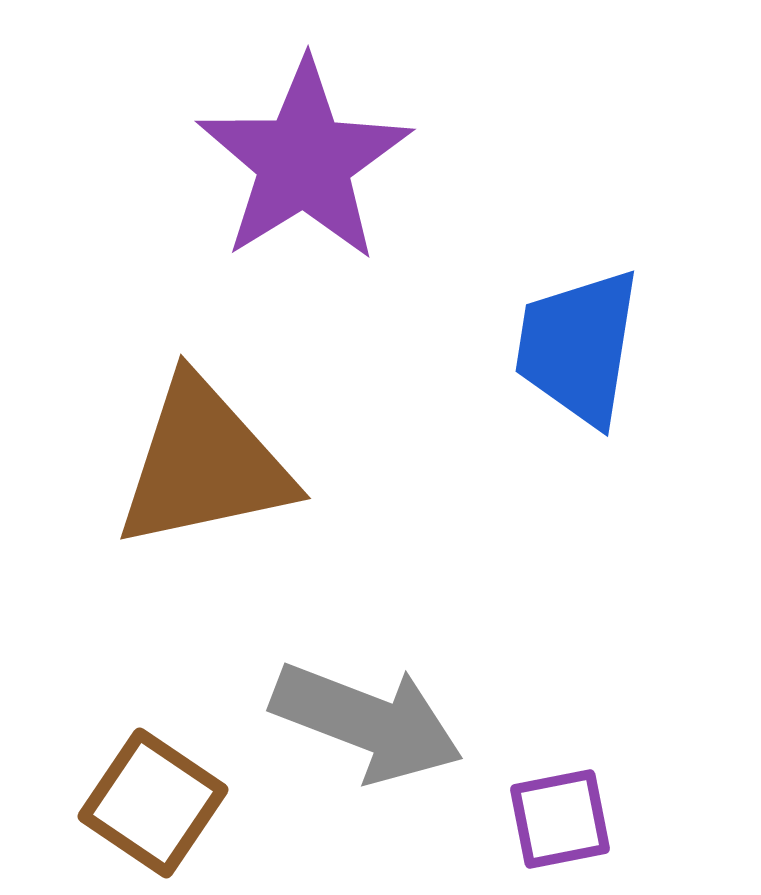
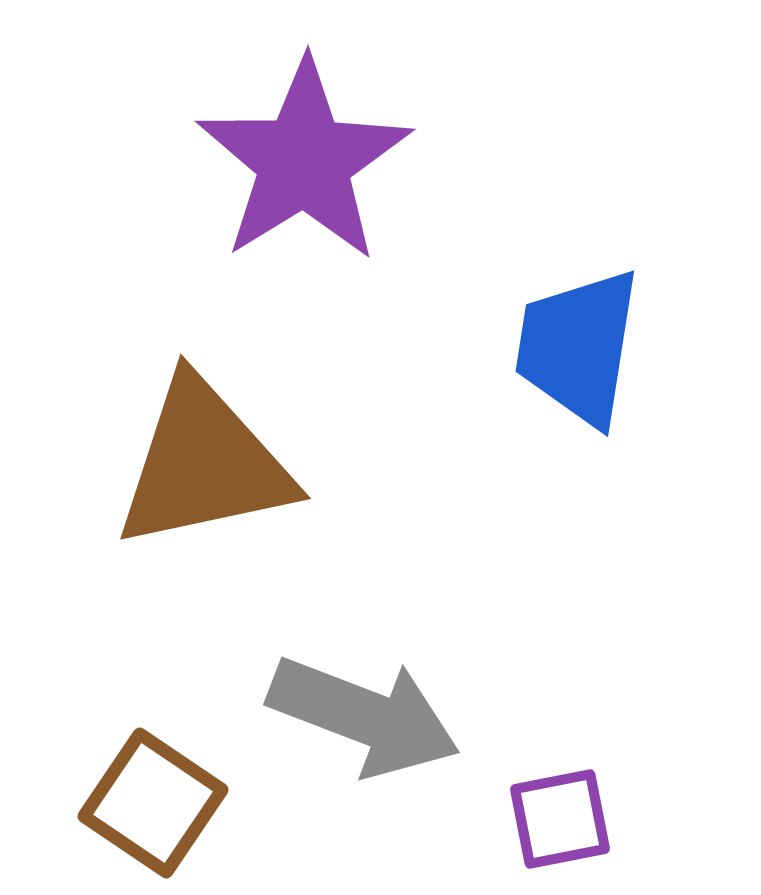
gray arrow: moved 3 px left, 6 px up
